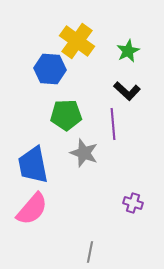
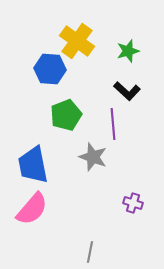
green star: rotated 10 degrees clockwise
green pentagon: rotated 20 degrees counterclockwise
gray star: moved 9 px right, 4 px down
